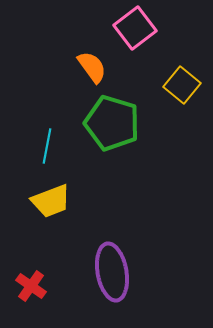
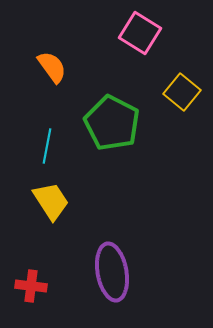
pink square: moved 5 px right, 5 px down; rotated 21 degrees counterclockwise
orange semicircle: moved 40 px left
yellow square: moved 7 px down
green pentagon: rotated 10 degrees clockwise
yellow trapezoid: rotated 102 degrees counterclockwise
red cross: rotated 28 degrees counterclockwise
